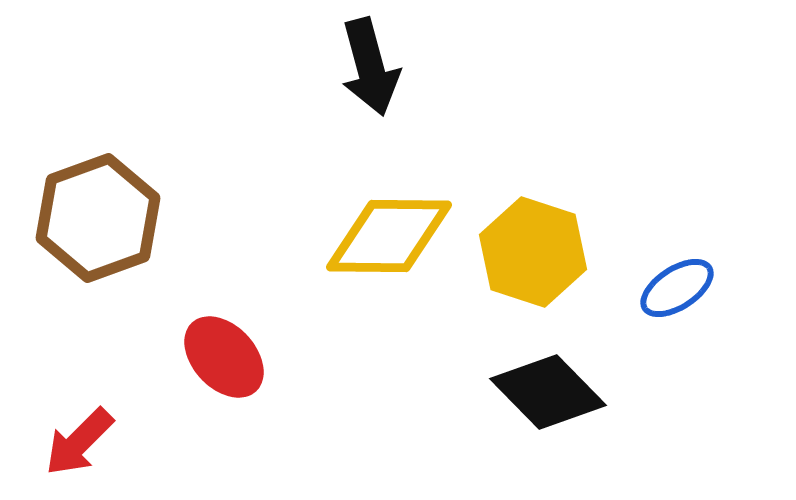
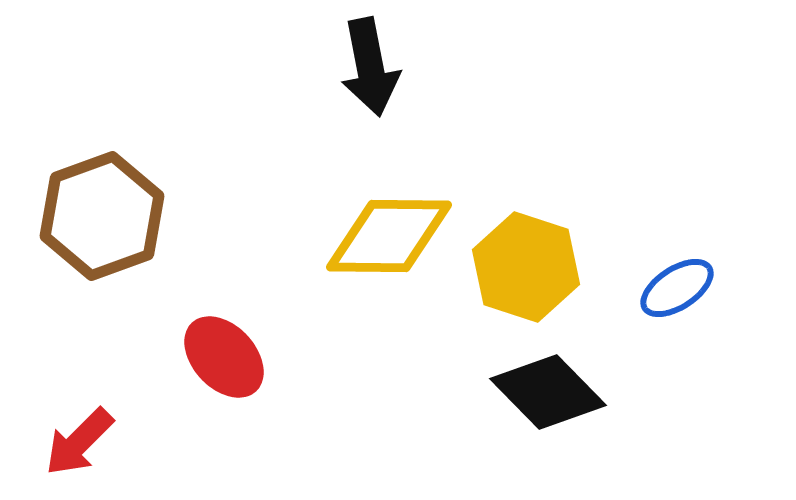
black arrow: rotated 4 degrees clockwise
brown hexagon: moved 4 px right, 2 px up
yellow hexagon: moved 7 px left, 15 px down
